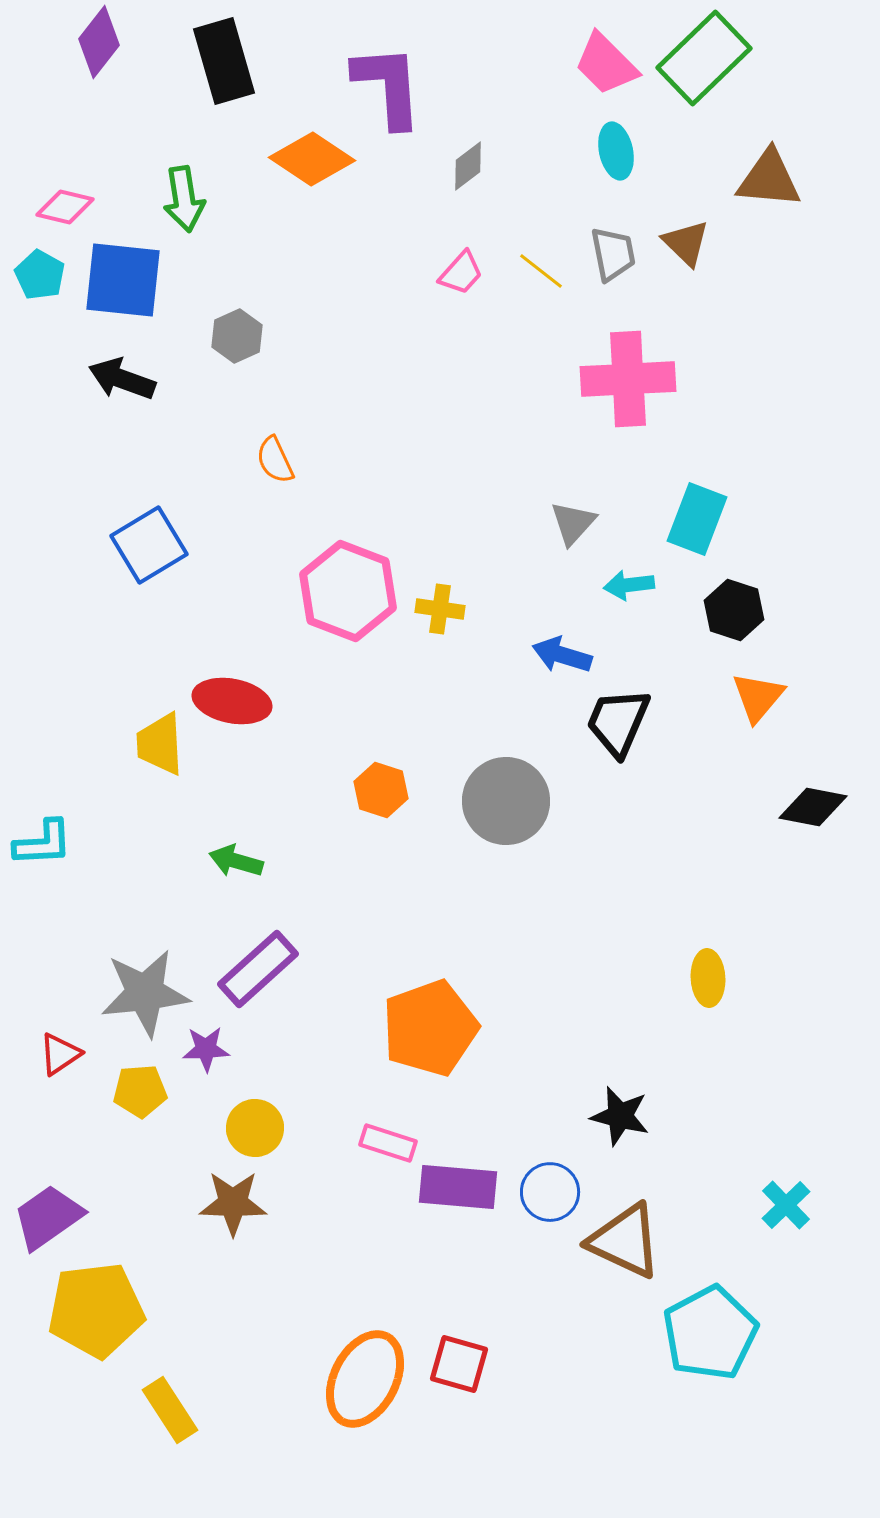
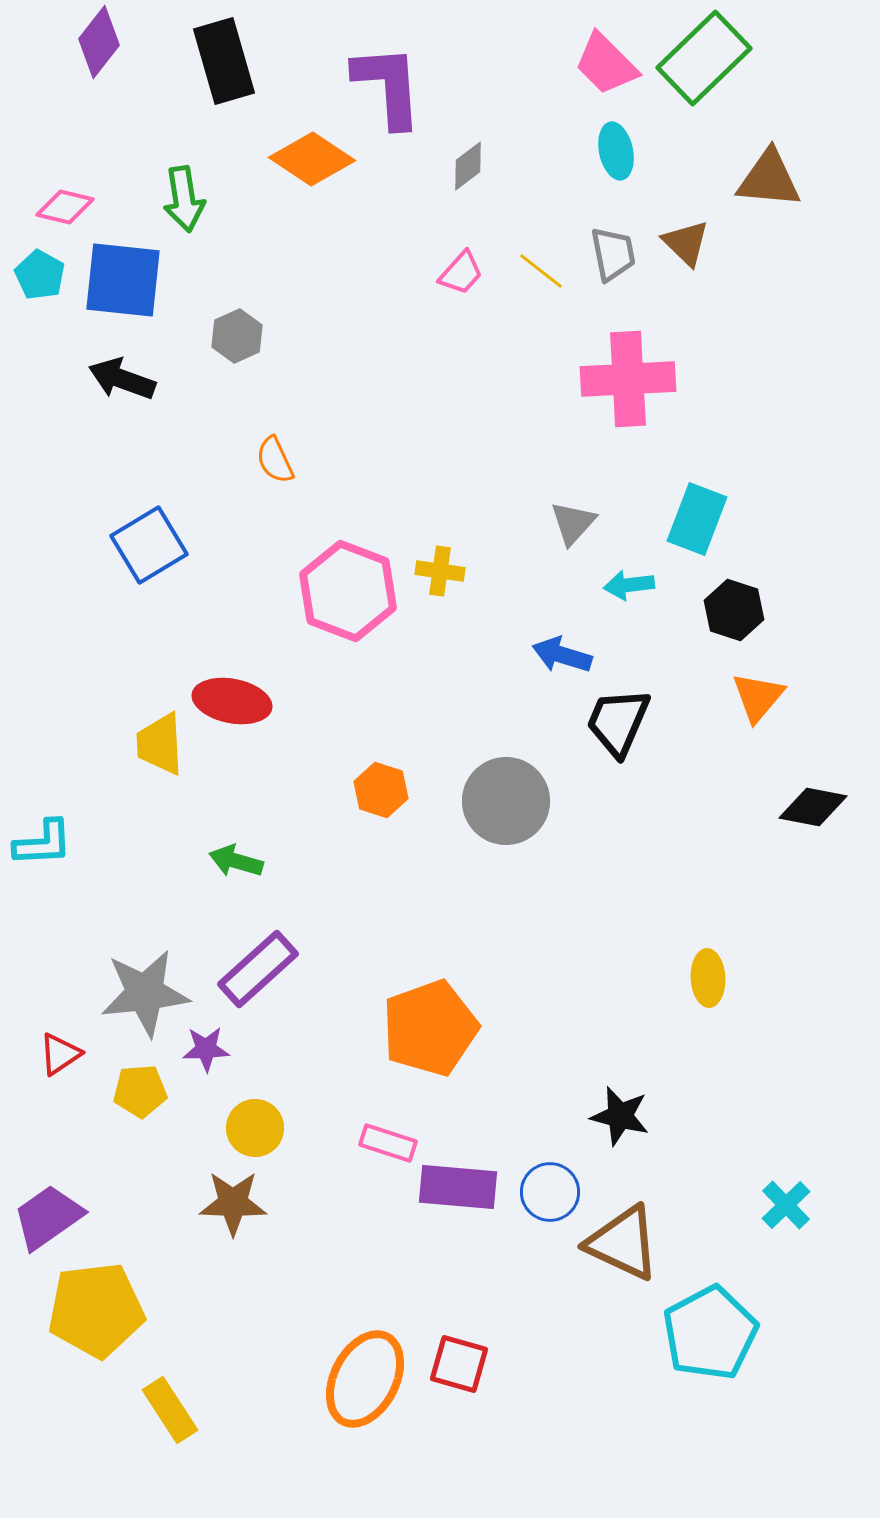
yellow cross at (440, 609): moved 38 px up
brown triangle at (625, 1241): moved 2 px left, 2 px down
